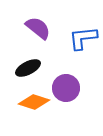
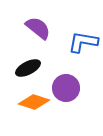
blue L-shape: moved 4 px down; rotated 16 degrees clockwise
